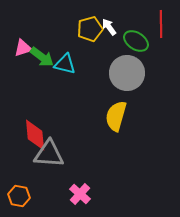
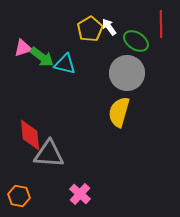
yellow pentagon: rotated 15 degrees counterclockwise
yellow semicircle: moved 3 px right, 4 px up
red diamond: moved 5 px left
